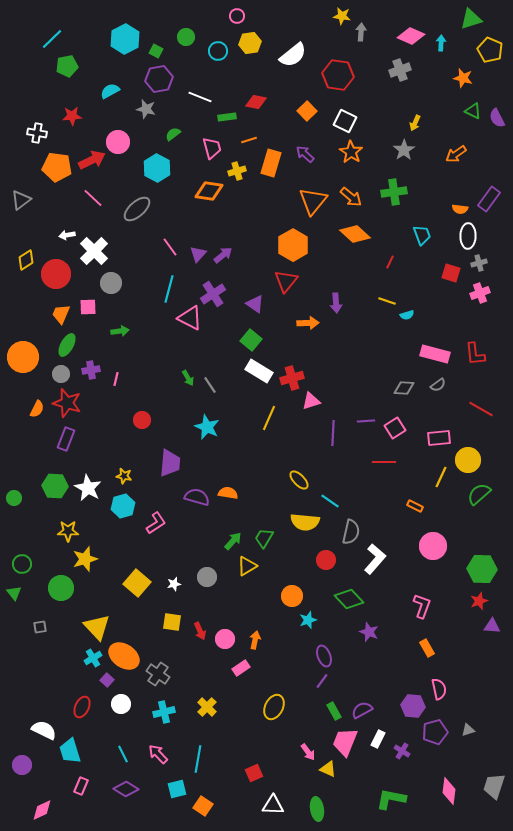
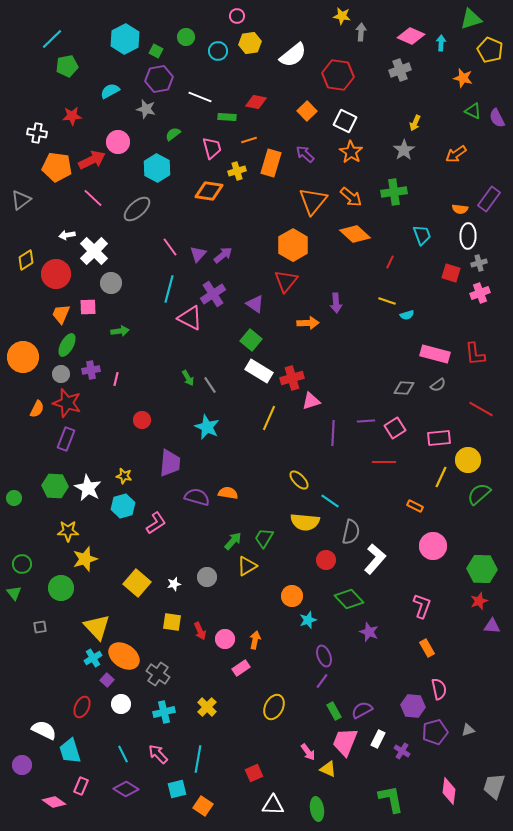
green rectangle at (227, 117): rotated 12 degrees clockwise
green L-shape at (391, 799): rotated 68 degrees clockwise
pink diamond at (42, 810): moved 12 px right, 8 px up; rotated 60 degrees clockwise
